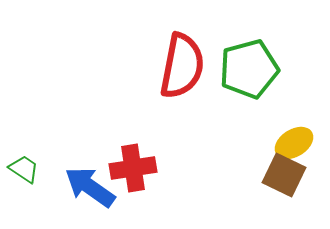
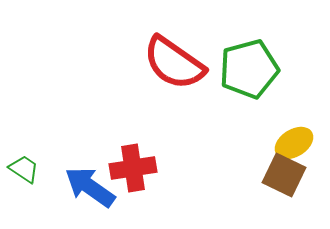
red semicircle: moved 8 px left, 3 px up; rotated 114 degrees clockwise
